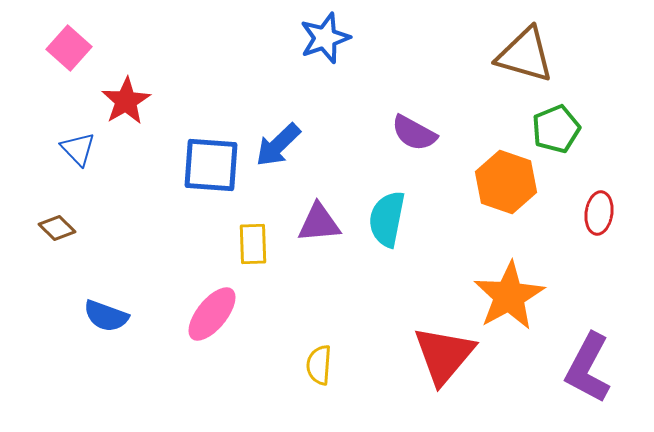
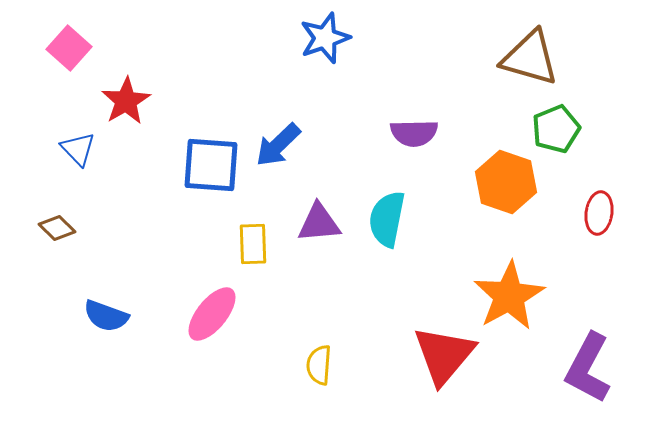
brown triangle: moved 5 px right, 3 px down
purple semicircle: rotated 30 degrees counterclockwise
